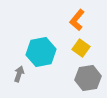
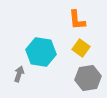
orange L-shape: rotated 45 degrees counterclockwise
cyan hexagon: rotated 20 degrees clockwise
